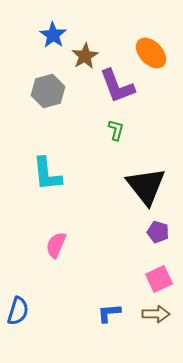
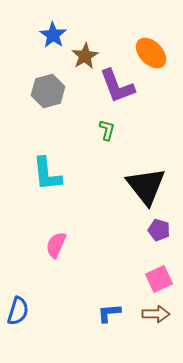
green L-shape: moved 9 px left
purple pentagon: moved 1 px right, 2 px up
